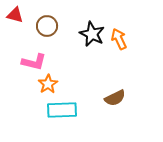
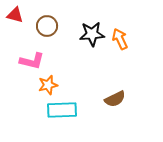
black star: rotated 30 degrees counterclockwise
orange arrow: moved 1 px right
pink L-shape: moved 2 px left, 1 px up
orange star: moved 1 px down; rotated 18 degrees clockwise
brown semicircle: moved 1 px down
